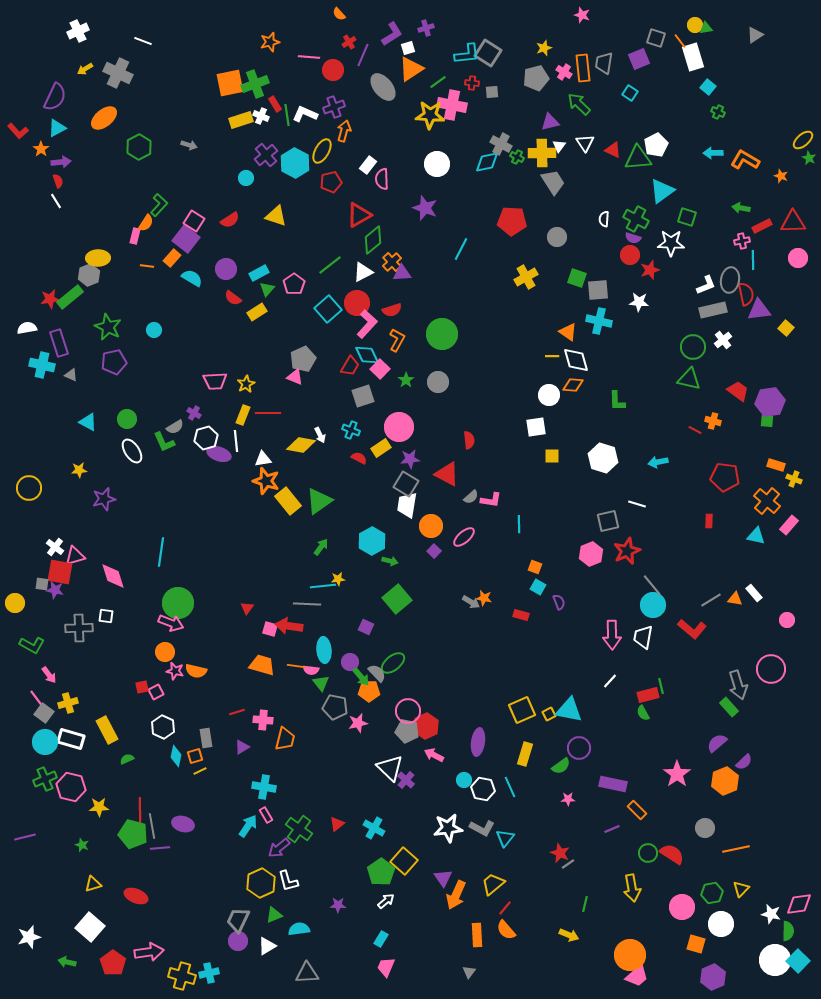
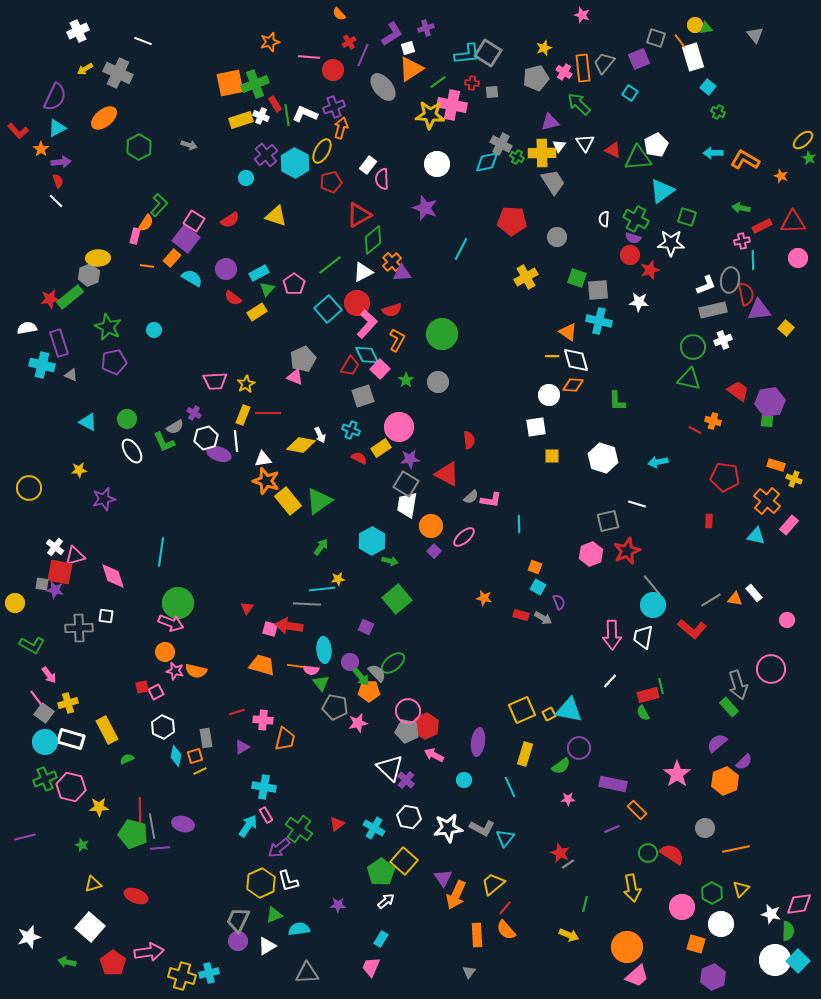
gray triangle at (755, 35): rotated 36 degrees counterclockwise
gray trapezoid at (604, 63): rotated 30 degrees clockwise
orange arrow at (344, 131): moved 3 px left, 3 px up
white line at (56, 201): rotated 14 degrees counterclockwise
white cross at (723, 340): rotated 18 degrees clockwise
cyan line at (323, 586): moved 1 px left, 3 px down
gray arrow at (471, 602): moved 72 px right, 16 px down
white hexagon at (483, 789): moved 74 px left, 28 px down
green hexagon at (712, 893): rotated 20 degrees counterclockwise
orange circle at (630, 955): moved 3 px left, 8 px up
pink trapezoid at (386, 967): moved 15 px left
